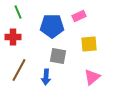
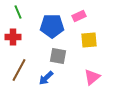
yellow square: moved 4 px up
blue arrow: moved 1 px down; rotated 42 degrees clockwise
